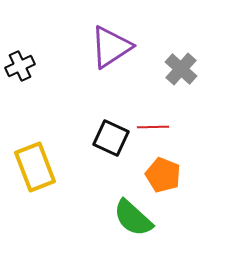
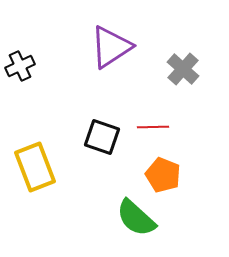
gray cross: moved 2 px right
black square: moved 9 px left, 1 px up; rotated 6 degrees counterclockwise
green semicircle: moved 3 px right
